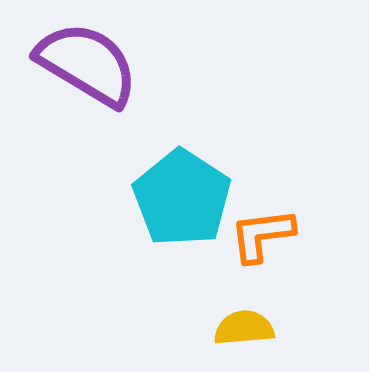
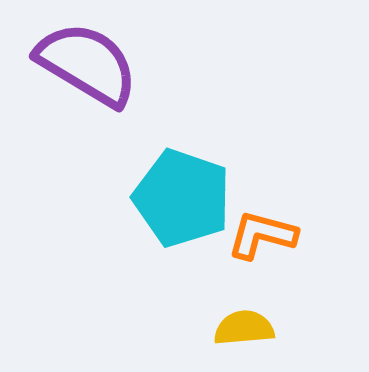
cyan pentagon: rotated 14 degrees counterclockwise
orange L-shape: rotated 22 degrees clockwise
